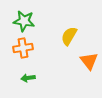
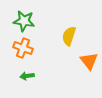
yellow semicircle: rotated 12 degrees counterclockwise
orange cross: rotated 30 degrees clockwise
green arrow: moved 1 px left, 2 px up
